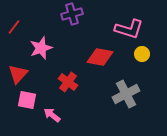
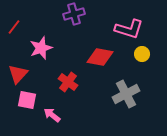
purple cross: moved 2 px right
